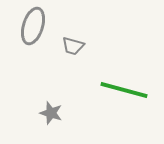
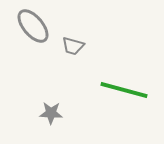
gray ellipse: rotated 57 degrees counterclockwise
gray star: rotated 15 degrees counterclockwise
